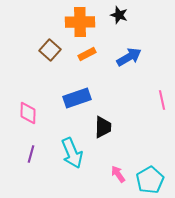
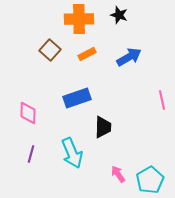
orange cross: moved 1 px left, 3 px up
